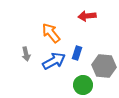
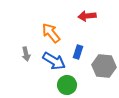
blue rectangle: moved 1 px right, 1 px up
blue arrow: rotated 60 degrees clockwise
green circle: moved 16 px left
